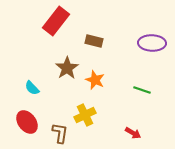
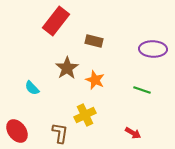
purple ellipse: moved 1 px right, 6 px down
red ellipse: moved 10 px left, 9 px down
